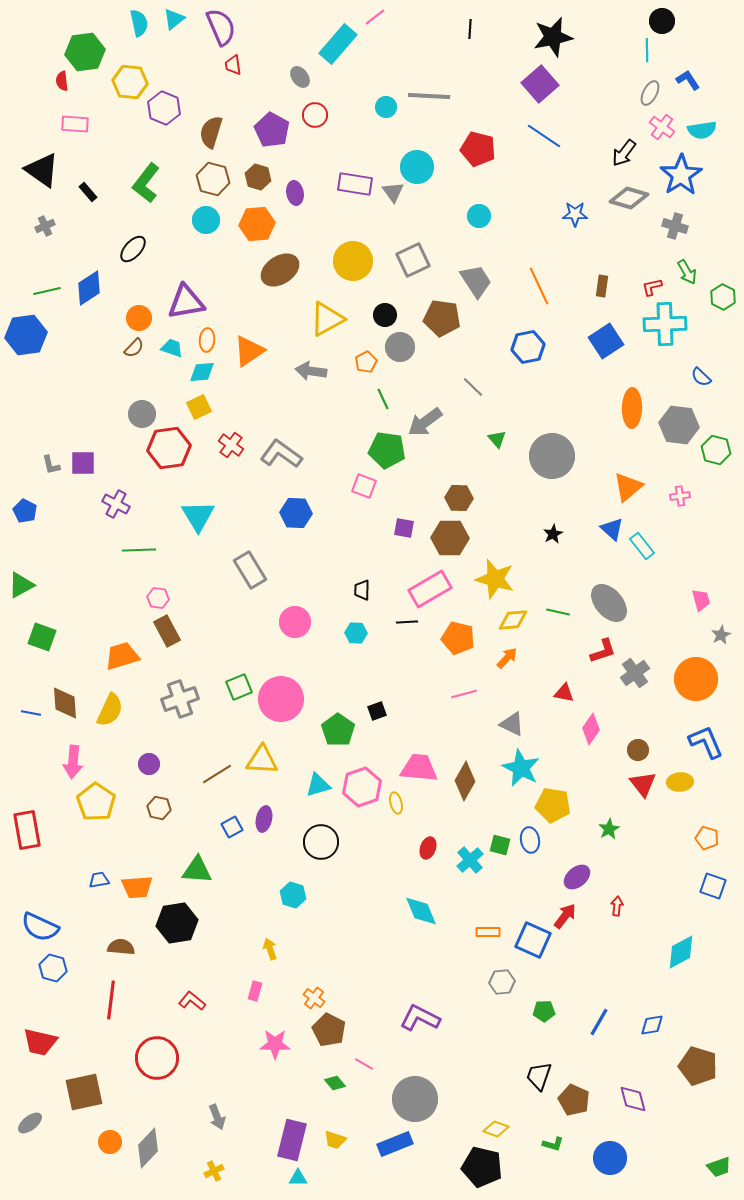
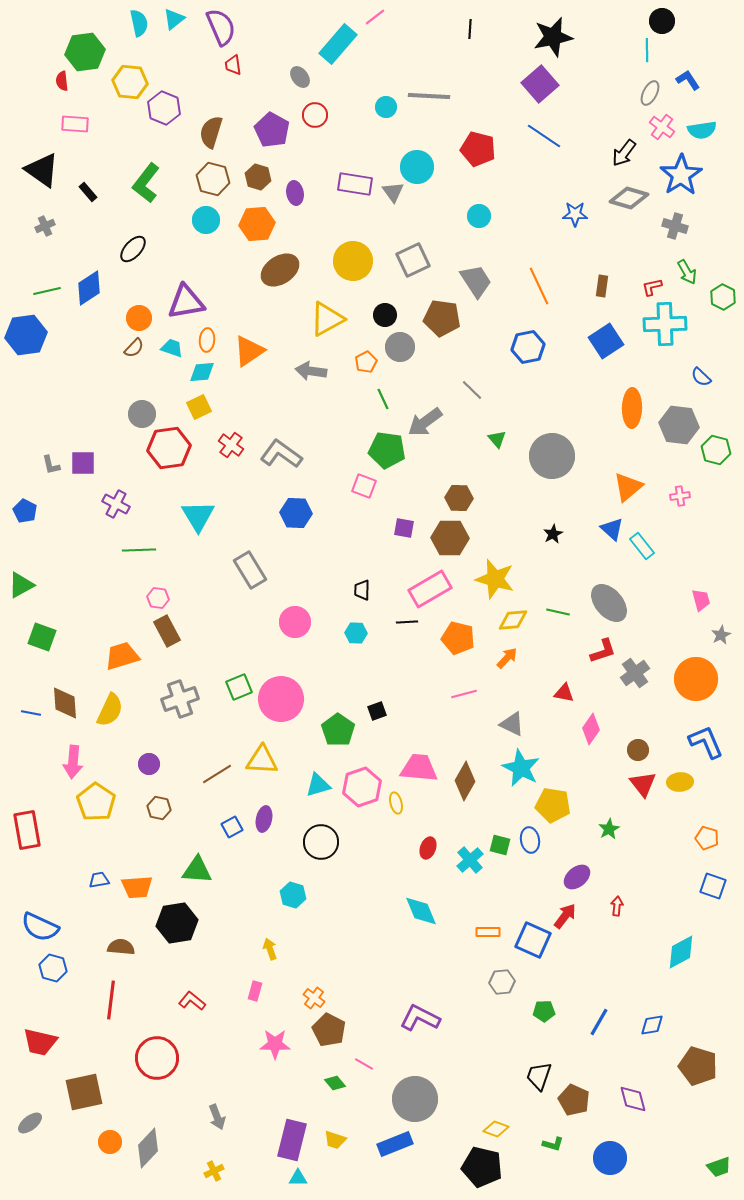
gray line at (473, 387): moved 1 px left, 3 px down
